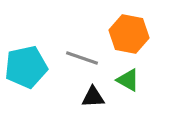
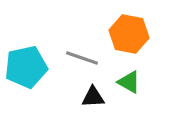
green triangle: moved 1 px right, 2 px down
